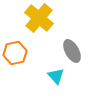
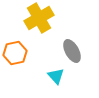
yellow cross: rotated 20 degrees clockwise
